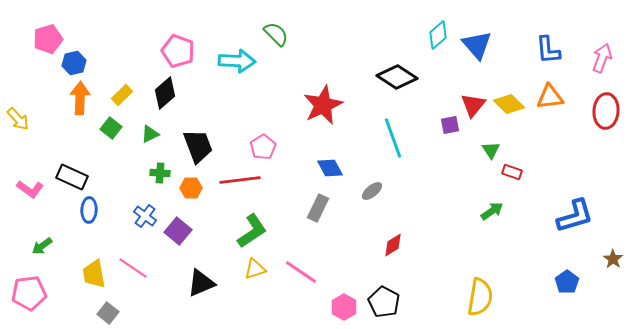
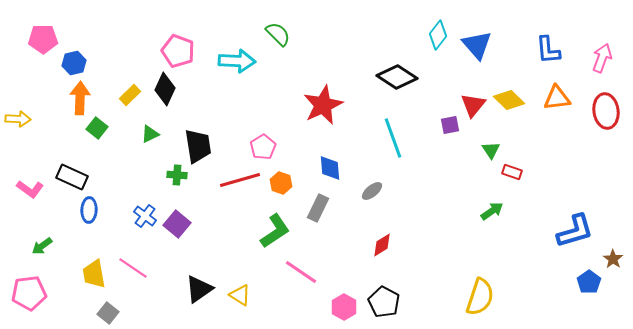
green semicircle at (276, 34): moved 2 px right
cyan diamond at (438, 35): rotated 12 degrees counterclockwise
pink pentagon at (48, 39): moved 5 px left; rotated 16 degrees clockwise
black diamond at (165, 93): moved 4 px up; rotated 24 degrees counterclockwise
yellow rectangle at (122, 95): moved 8 px right
orange triangle at (550, 97): moved 7 px right, 1 px down
yellow diamond at (509, 104): moved 4 px up
red ellipse at (606, 111): rotated 12 degrees counterclockwise
yellow arrow at (18, 119): rotated 45 degrees counterclockwise
green square at (111, 128): moved 14 px left
black trapezoid at (198, 146): rotated 12 degrees clockwise
blue diamond at (330, 168): rotated 24 degrees clockwise
green cross at (160, 173): moved 17 px right, 2 px down
red line at (240, 180): rotated 9 degrees counterclockwise
orange hexagon at (191, 188): moved 90 px right, 5 px up; rotated 20 degrees clockwise
blue L-shape at (575, 216): moved 15 px down
purple square at (178, 231): moved 1 px left, 7 px up
green L-shape at (252, 231): moved 23 px right
red diamond at (393, 245): moved 11 px left
yellow triangle at (255, 269): moved 15 px left, 26 px down; rotated 50 degrees clockwise
blue pentagon at (567, 282): moved 22 px right
black triangle at (201, 283): moved 2 px left, 6 px down; rotated 12 degrees counterclockwise
yellow semicircle at (480, 297): rotated 9 degrees clockwise
